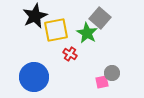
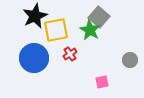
gray square: moved 1 px left, 1 px up
green star: moved 3 px right, 3 px up
red cross: rotated 24 degrees clockwise
gray circle: moved 18 px right, 13 px up
blue circle: moved 19 px up
